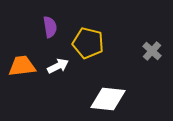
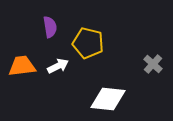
gray cross: moved 1 px right, 13 px down
